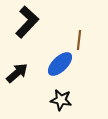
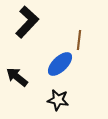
black arrow: moved 4 px down; rotated 100 degrees counterclockwise
black star: moved 3 px left
